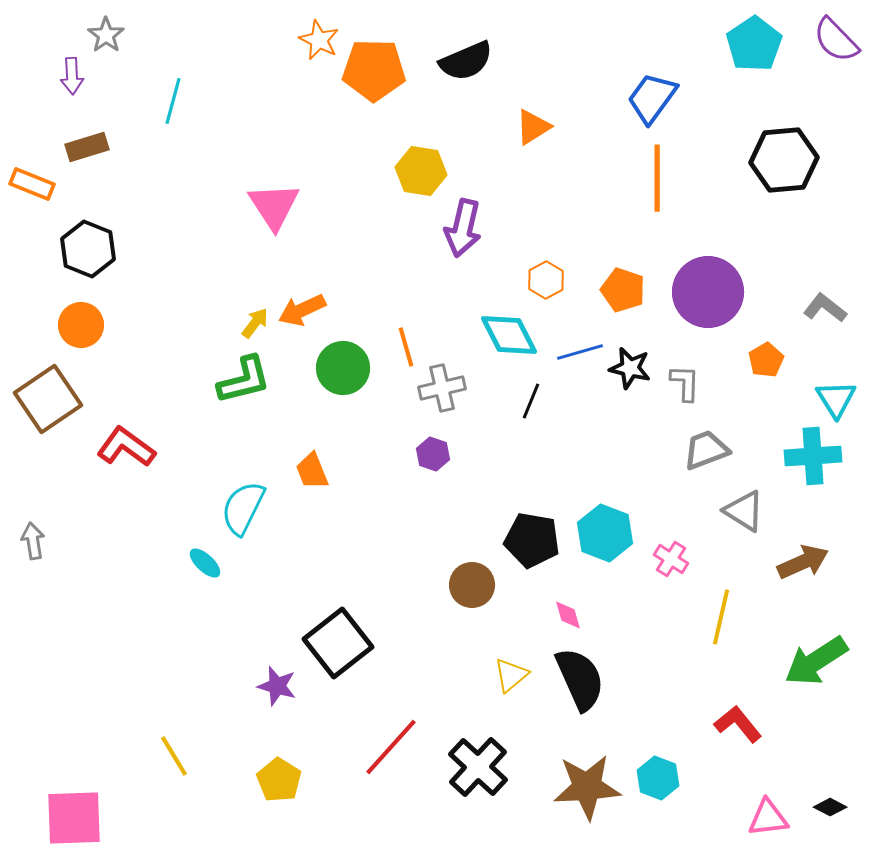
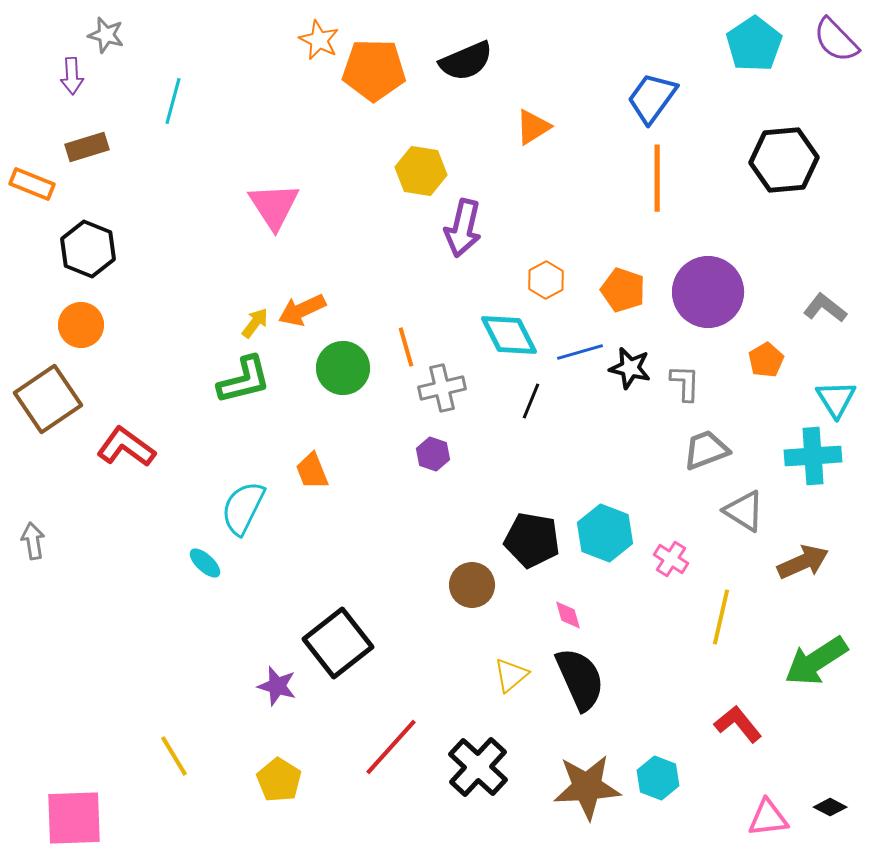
gray star at (106, 35): rotated 21 degrees counterclockwise
